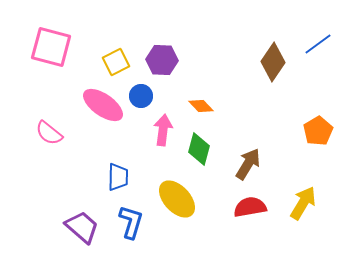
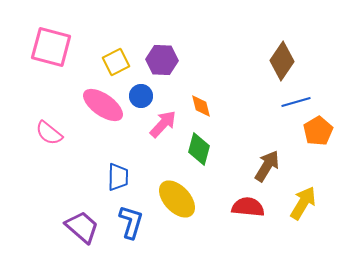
blue line: moved 22 px left, 58 px down; rotated 20 degrees clockwise
brown diamond: moved 9 px right, 1 px up
orange diamond: rotated 30 degrees clockwise
pink arrow: moved 6 px up; rotated 36 degrees clockwise
brown arrow: moved 19 px right, 2 px down
red semicircle: moved 2 px left; rotated 16 degrees clockwise
